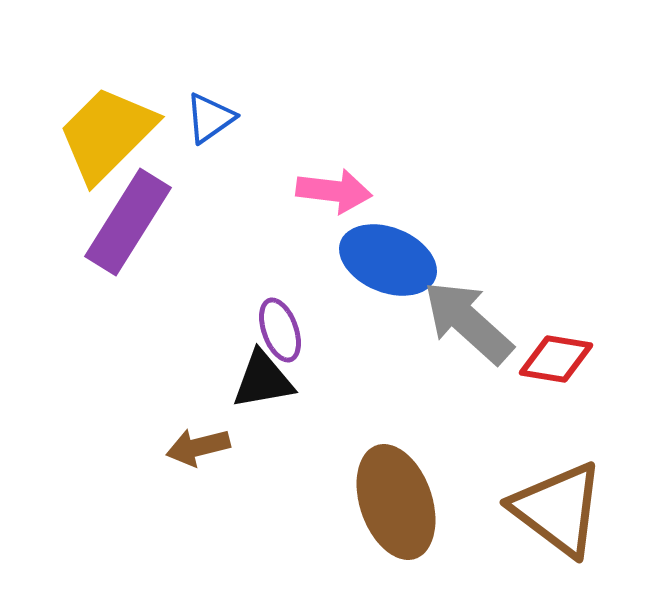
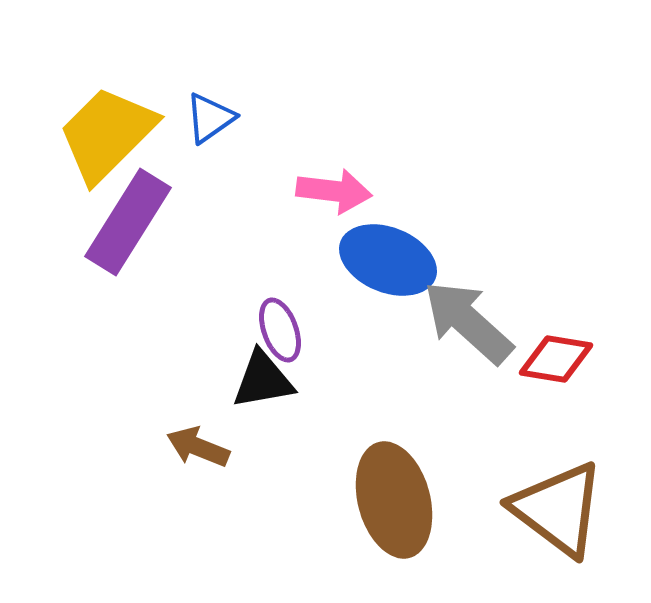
brown arrow: rotated 36 degrees clockwise
brown ellipse: moved 2 px left, 2 px up; rotated 4 degrees clockwise
